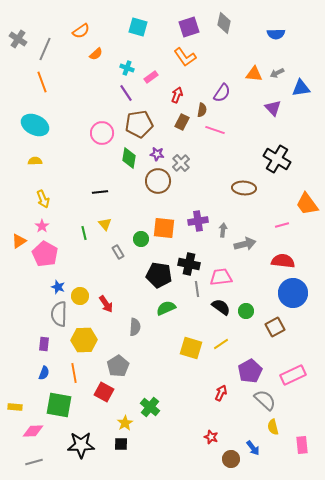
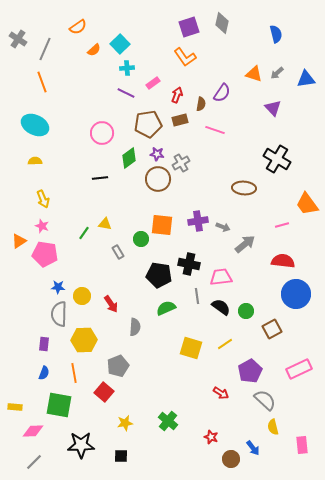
gray diamond at (224, 23): moved 2 px left
cyan square at (138, 27): moved 18 px left, 17 px down; rotated 30 degrees clockwise
orange semicircle at (81, 31): moved 3 px left, 4 px up
blue semicircle at (276, 34): rotated 102 degrees counterclockwise
orange semicircle at (96, 54): moved 2 px left, 4 px up
cyan cross at (127, 68): rotated 24 degrees counterclockwise
gray arrow at (277, 73): rotated 16 degrees counterclockwise
orange triangle at (254, 74): rotated 12 degrees clockwise
pink rectangle at (151, 77): moved 2 px right, 6 px down
blue triangle at (301, 88): moved 5 px right, 9 px up
purple line at (126, 93): rotated 30 degrees counterclockwise
brown semicircle at (202, 110): moved 1 px left, 6 px up
brown rectangle at (182, 122): moved 2 px left, 2 px up; rotated 49 degrees clockwise
brown pentagon at (139, 124): moved 9 px right
green diamond at (129, 158): rotated 45 degrees clockwise
gray cross at (181, 163): rotated 12 degrees clockwise
brown circle at (158, 181): moved 2 px up
black line at (100, 192): moved 14 px up
yellow triangle at (105, 224): rotated 40 degrees counterclockwise
pink star at (42, 226): rotated 16 degrees counterclockwise
orange square at (164, 228): moved 2 px left, 3 px up
gray arrow at (223, 230): moved 3 px up; rotated 104 degrees clockwise
green line at (84, 233): rotated 48 degrees clockwise
gray arrow at (245, 244): rotated 25 degrees counterclockwise
pink pentagon at (45, 254): rotated 20 degrees counterclockwise
blue star at (58, 287): rotated 16 degrees counterclockwise
gray line at (197, 289): moved 7 px down
blue circle at (293, 293): moved 3 px right, 1 px down
yellow circle at (80, 296): moved 2 px right
red arrow at (106, 304): moved 5 px right
brown square at (275, 327): moved 3 px left, 2 px down
yellow line at (221, 344): moved 4 px right
gray pentagon at (118, 366): rotated 10 degrees clockwise
pink rectangle at (293, 375): moved 6 px right, 6 px up
red square at (104, 392): rotated 12 degrees clockwise
red arrow at (221, 393): rotated 98 degrees clockwise
green cross at (150, 407): moved 18 px right, 14 px down
yellow star at (125, 423): rotated 21 degrees clockwise
black square at (121, 444): moved 12 px down
gray line at (34, 462): rotated 30 degrees counterclockwise
